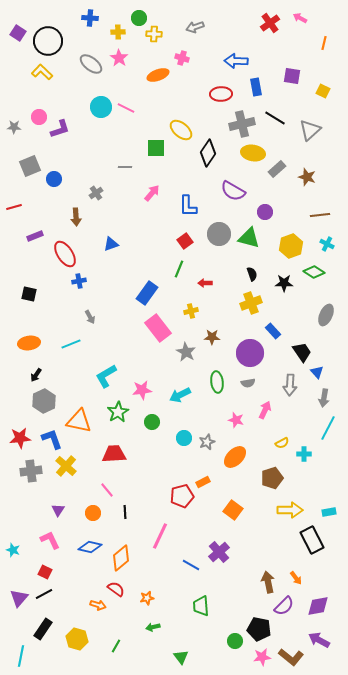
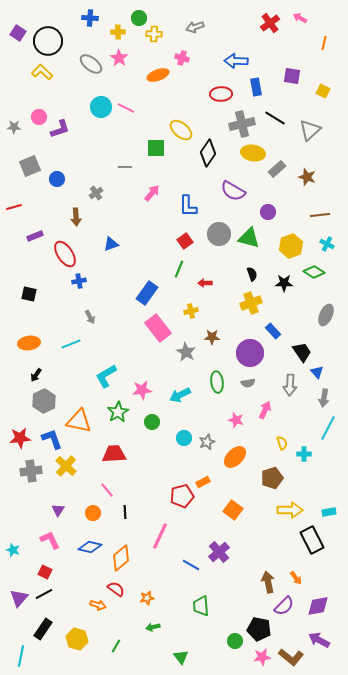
blue circle at (54, 179): moved 3 px right
purple circle at (265, 212): moved 3 px right
yellow semicircle at (282, 443): rotated 80 degrees counterclockwise
